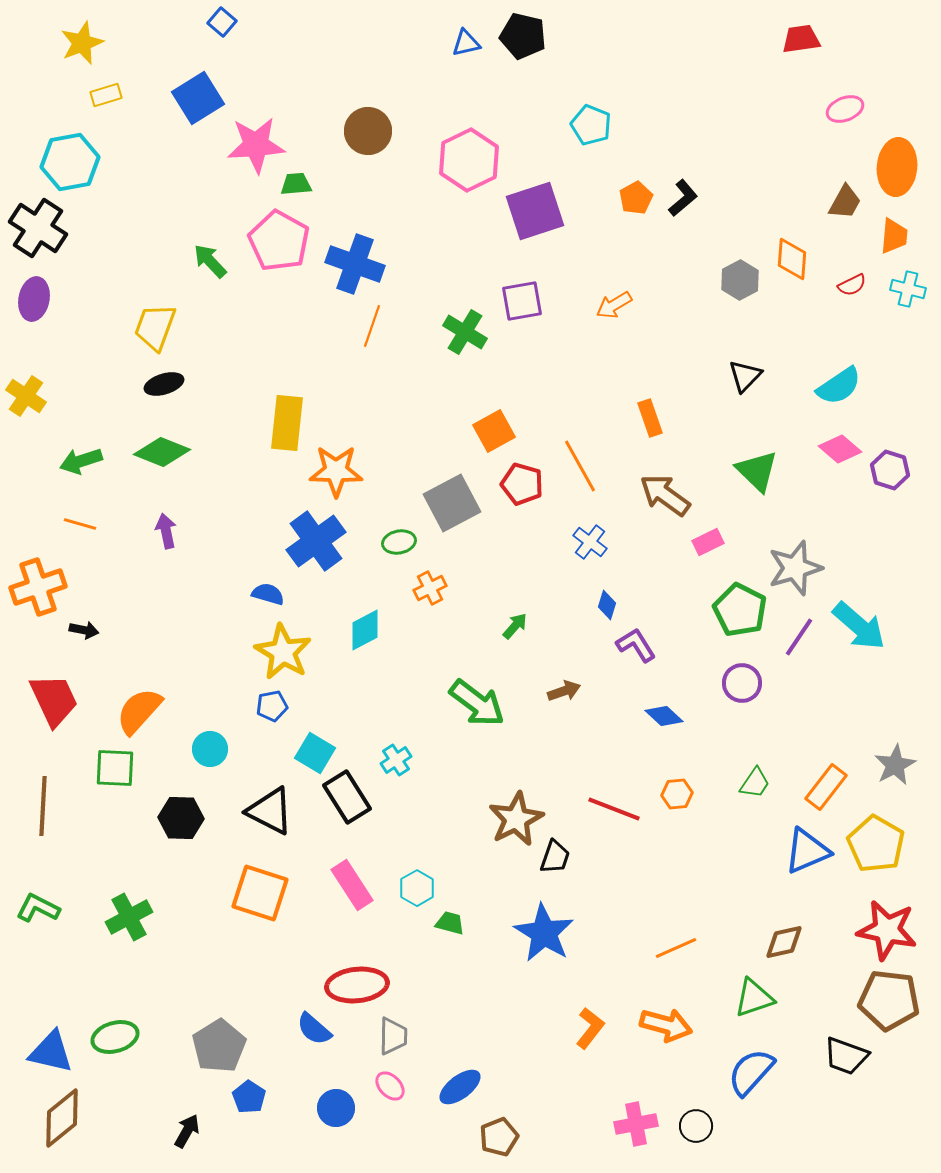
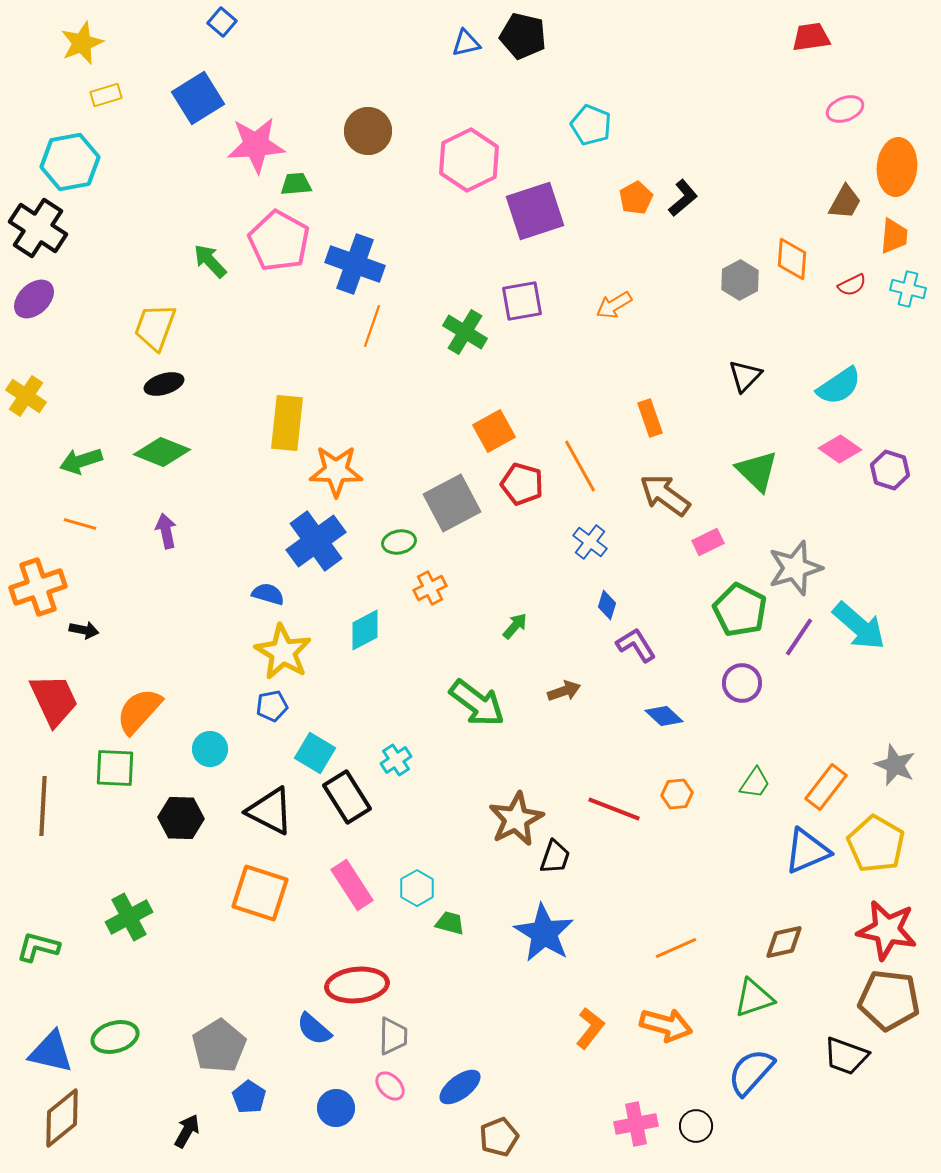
red trapezoid at (801, 39): moved 10 px right, 2 px up
purple ellipse at (34, 299): rotated 36 degrees clockwise
pink diamond at (840, 449): rotated 6 degrees counterclockwise
gray star at (895, 765): rotated 21 degrees counterclockwise
green L-shape at (38, 908): moved 39 px down; rotated 12 degrees counterclockwise
